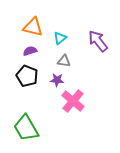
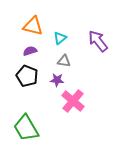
orange triangle: moved 1 px up
